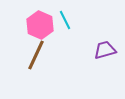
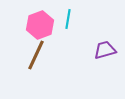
cyan line: moved 3 px right, 1 px up; rotated 36 degrees clockwise
pink hexagon: rotated 16 degrees clockwise
